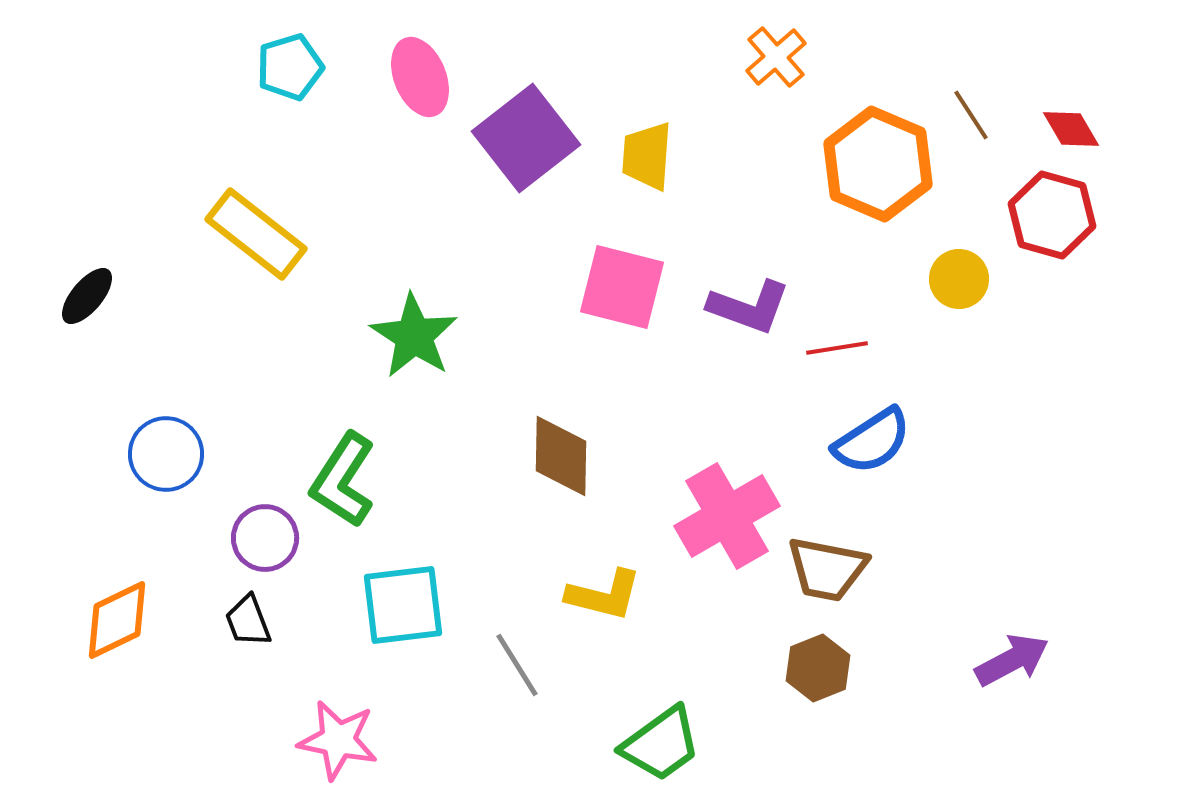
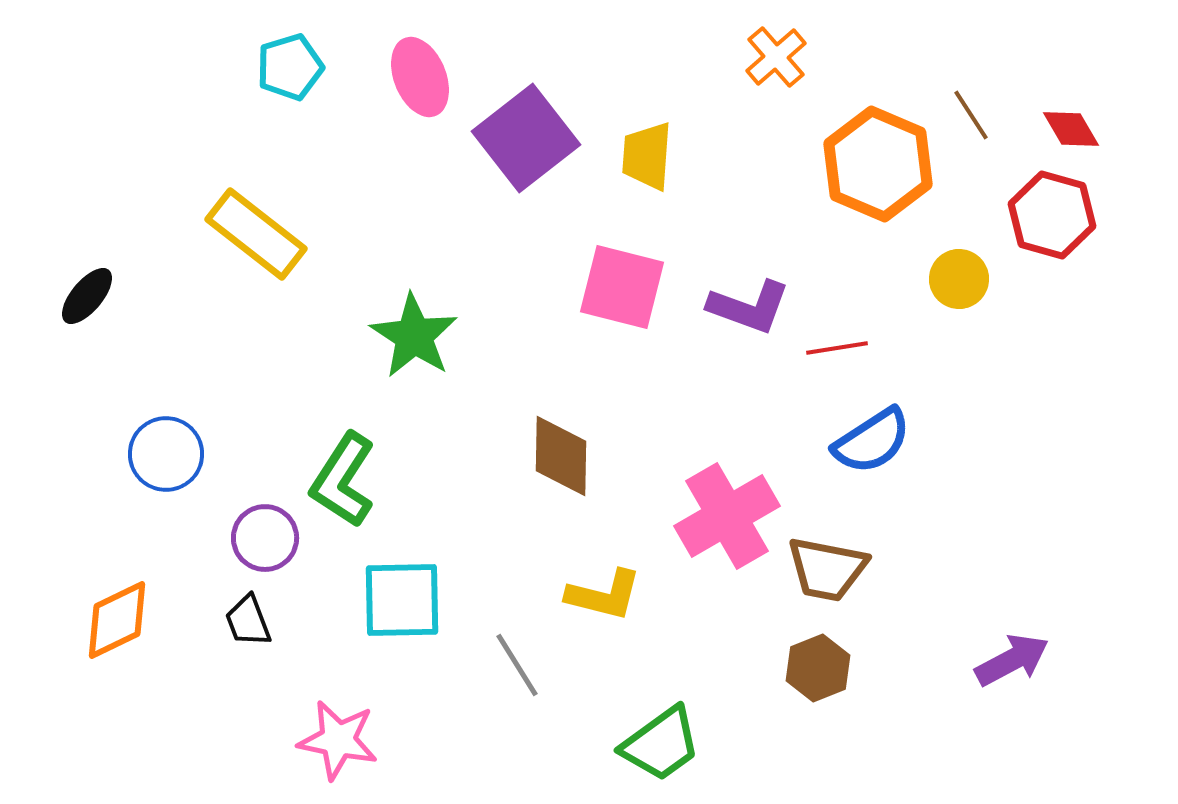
cyan square: moved 1 px left, 5 px up; rotated 6 degrees clockwise
